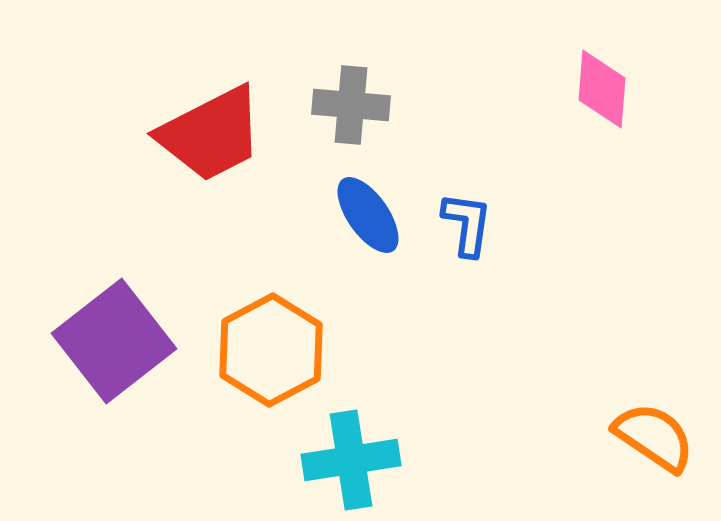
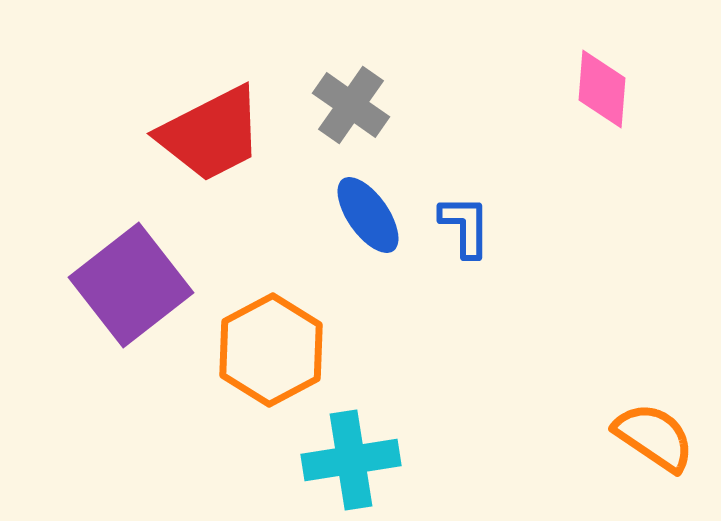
gray cross: rotated 30 degrees clockwise
blue L-shape: moved 2 px left, 2 px down; rotated 8 degrees counterclockwise
purple square: moved 17 px right, 56 px up
